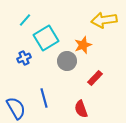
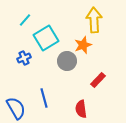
yellow arrow: moved 10 px left; rotated 95 degrees clockwise
red rectangle: moved 3 px right, 2 px down
red semicircle: rotated 12 degrees clockwise
